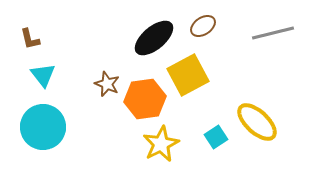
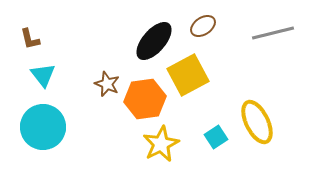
black ellipse: moved 3 px down; rotated 9 degrees counterclockwise
yellow ellipse: rotated 21 degrees clockwise
